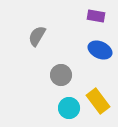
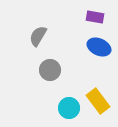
purple rectangle: moved 1 px left, 1 px down
gray semicircle: moved 1 px right
blue ellipse: moved 1 px left, 3 px up
gray circle: moved 11 px left, 5 px up
